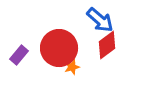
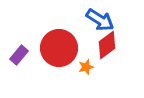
blue arrow: rotated 8 degrees counterclockwise
orange star: moved 14 px right
